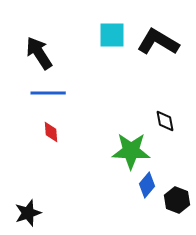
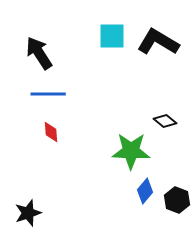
cyan square: moved 1 px down
blue line: moved 1 px down
black diamond: rotated 40 degrees counterclockwise
blue diamond: moved 2 px left, 6 px down
